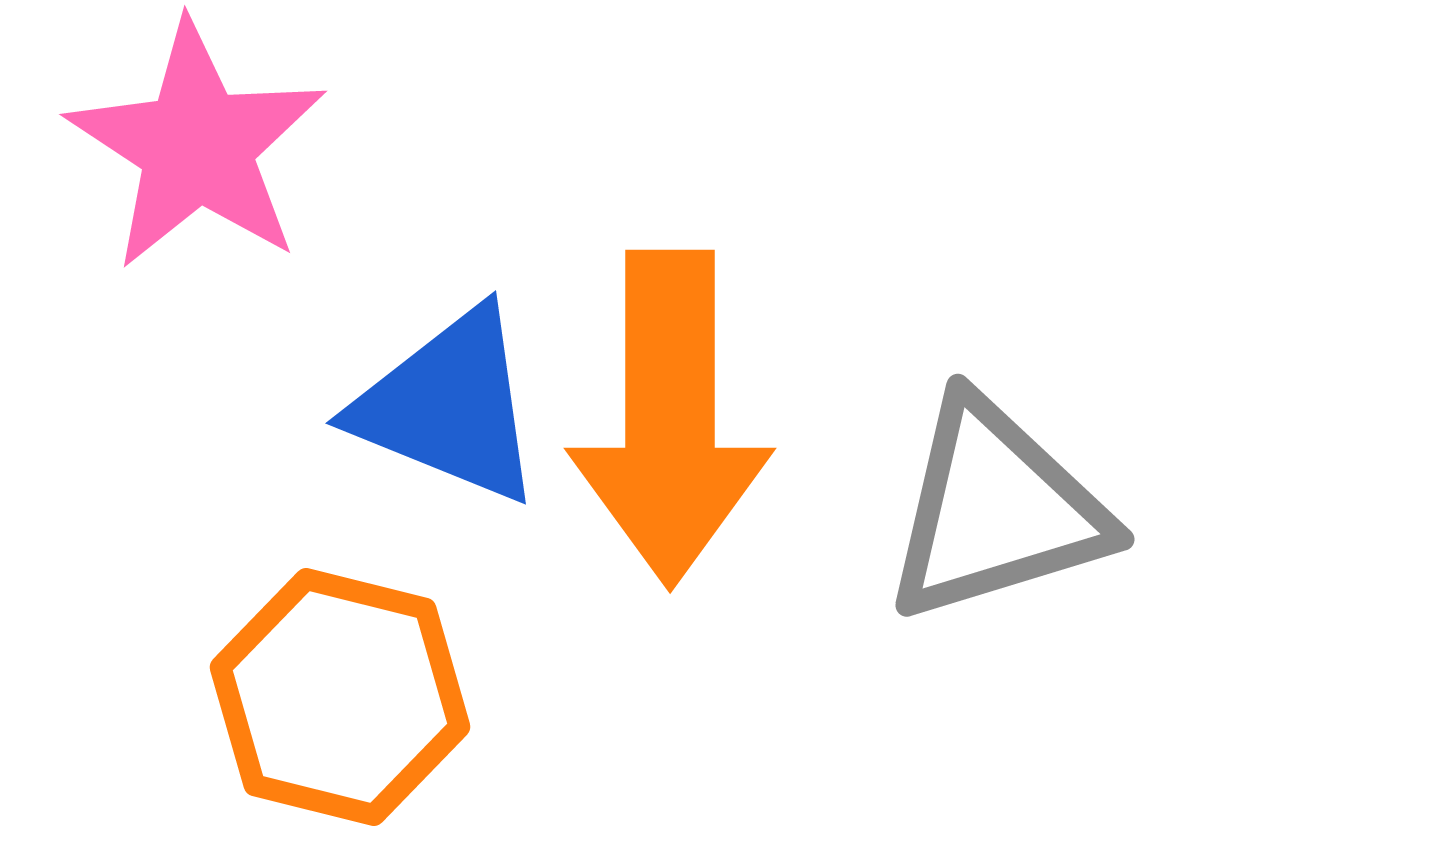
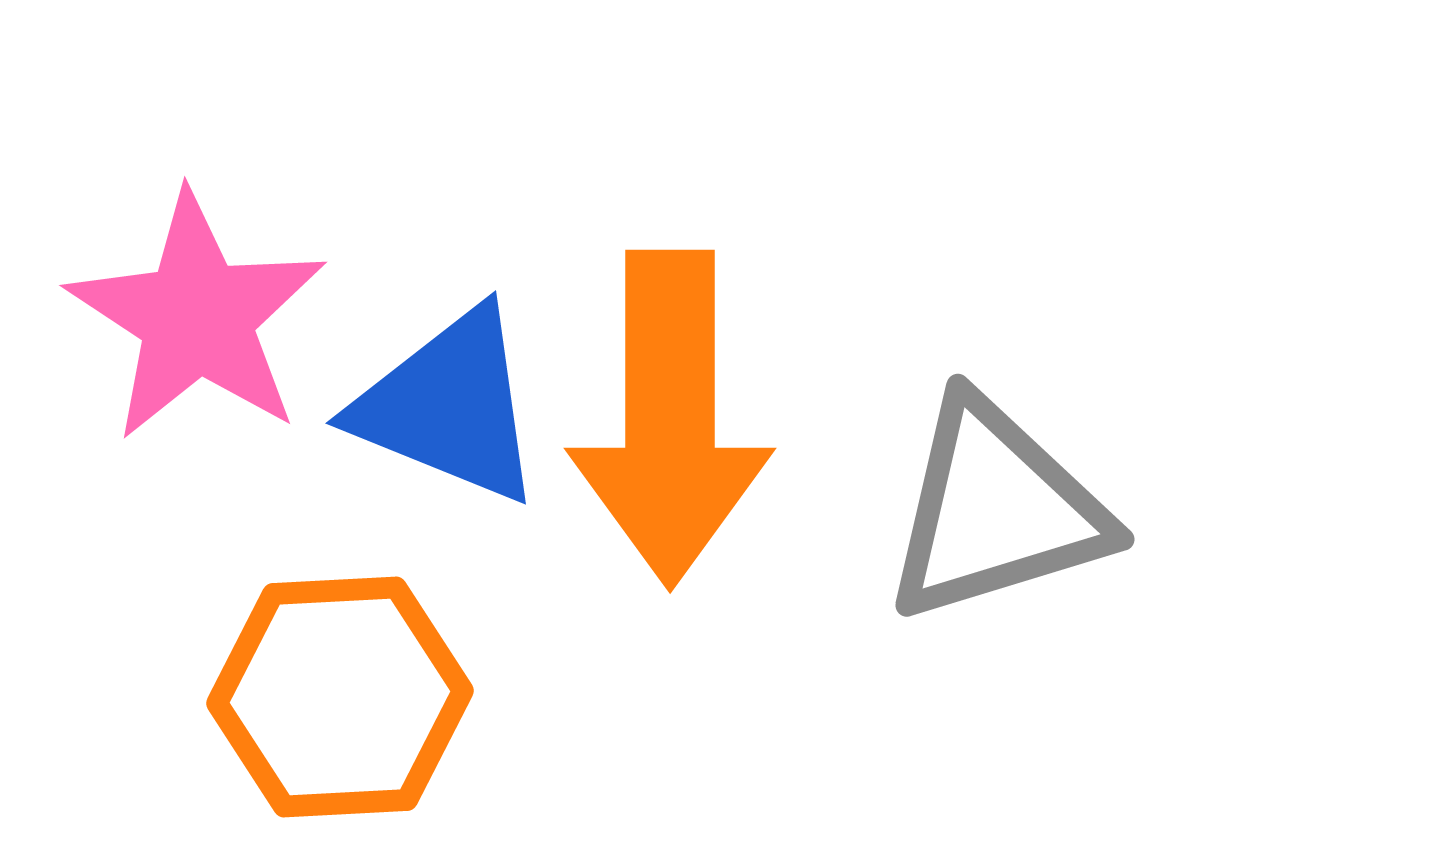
pink star: moved 171 px down
orange hexagon: rotated 17 degrees counterclockwise
